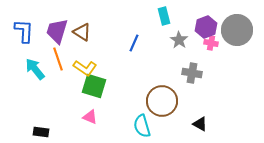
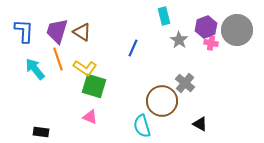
blue line: moved 1 px left, 5 px down
gray cross: moved 7 px left, 10 px down; rotated 30 degrees clockwise
